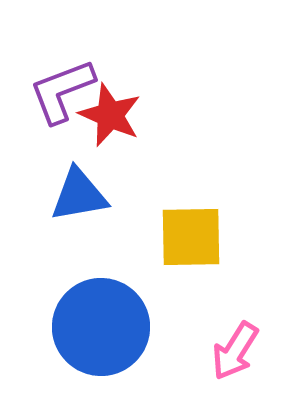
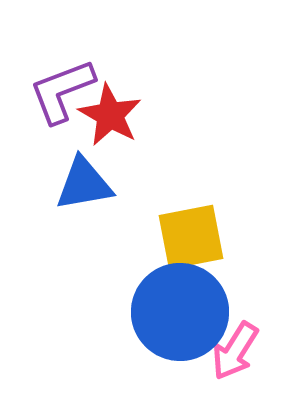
red star: rotated 6 degrees clockwise
blue triangle: moved 5 px right, 11 px up
yellow square: rotated 10 degrees counterclockwise
blue circle: moved 79 px right, 15 px up
